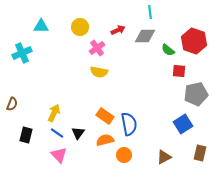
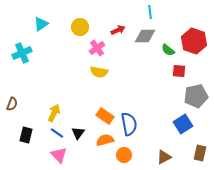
cyan triangle: moved 2 px up; rotated 35 degrees counterclockwise
gray pentagon: moved 2 px down
